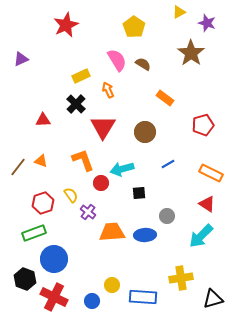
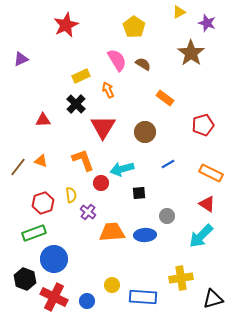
yellow semicircle at (71, 195): rotated 28 degrees clockwise
blue circle at (92, 301): moved 5 px left
